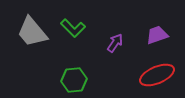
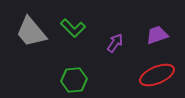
gray trapezoid: moved 1 px left
